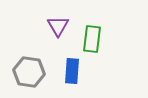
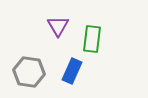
blue rectangle: rotated 20 degrees clockwise
